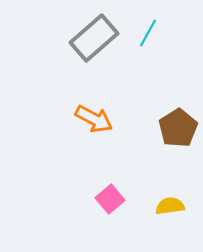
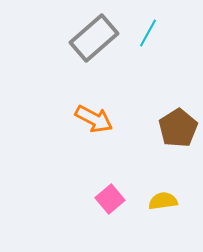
yellow semicircle: moved 7 px left, 5 px up
